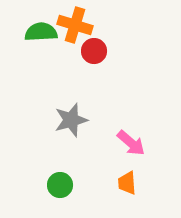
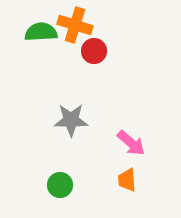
gray star: rotated 16 degrees clockwise
orange trapezoid: moved 3 px up
